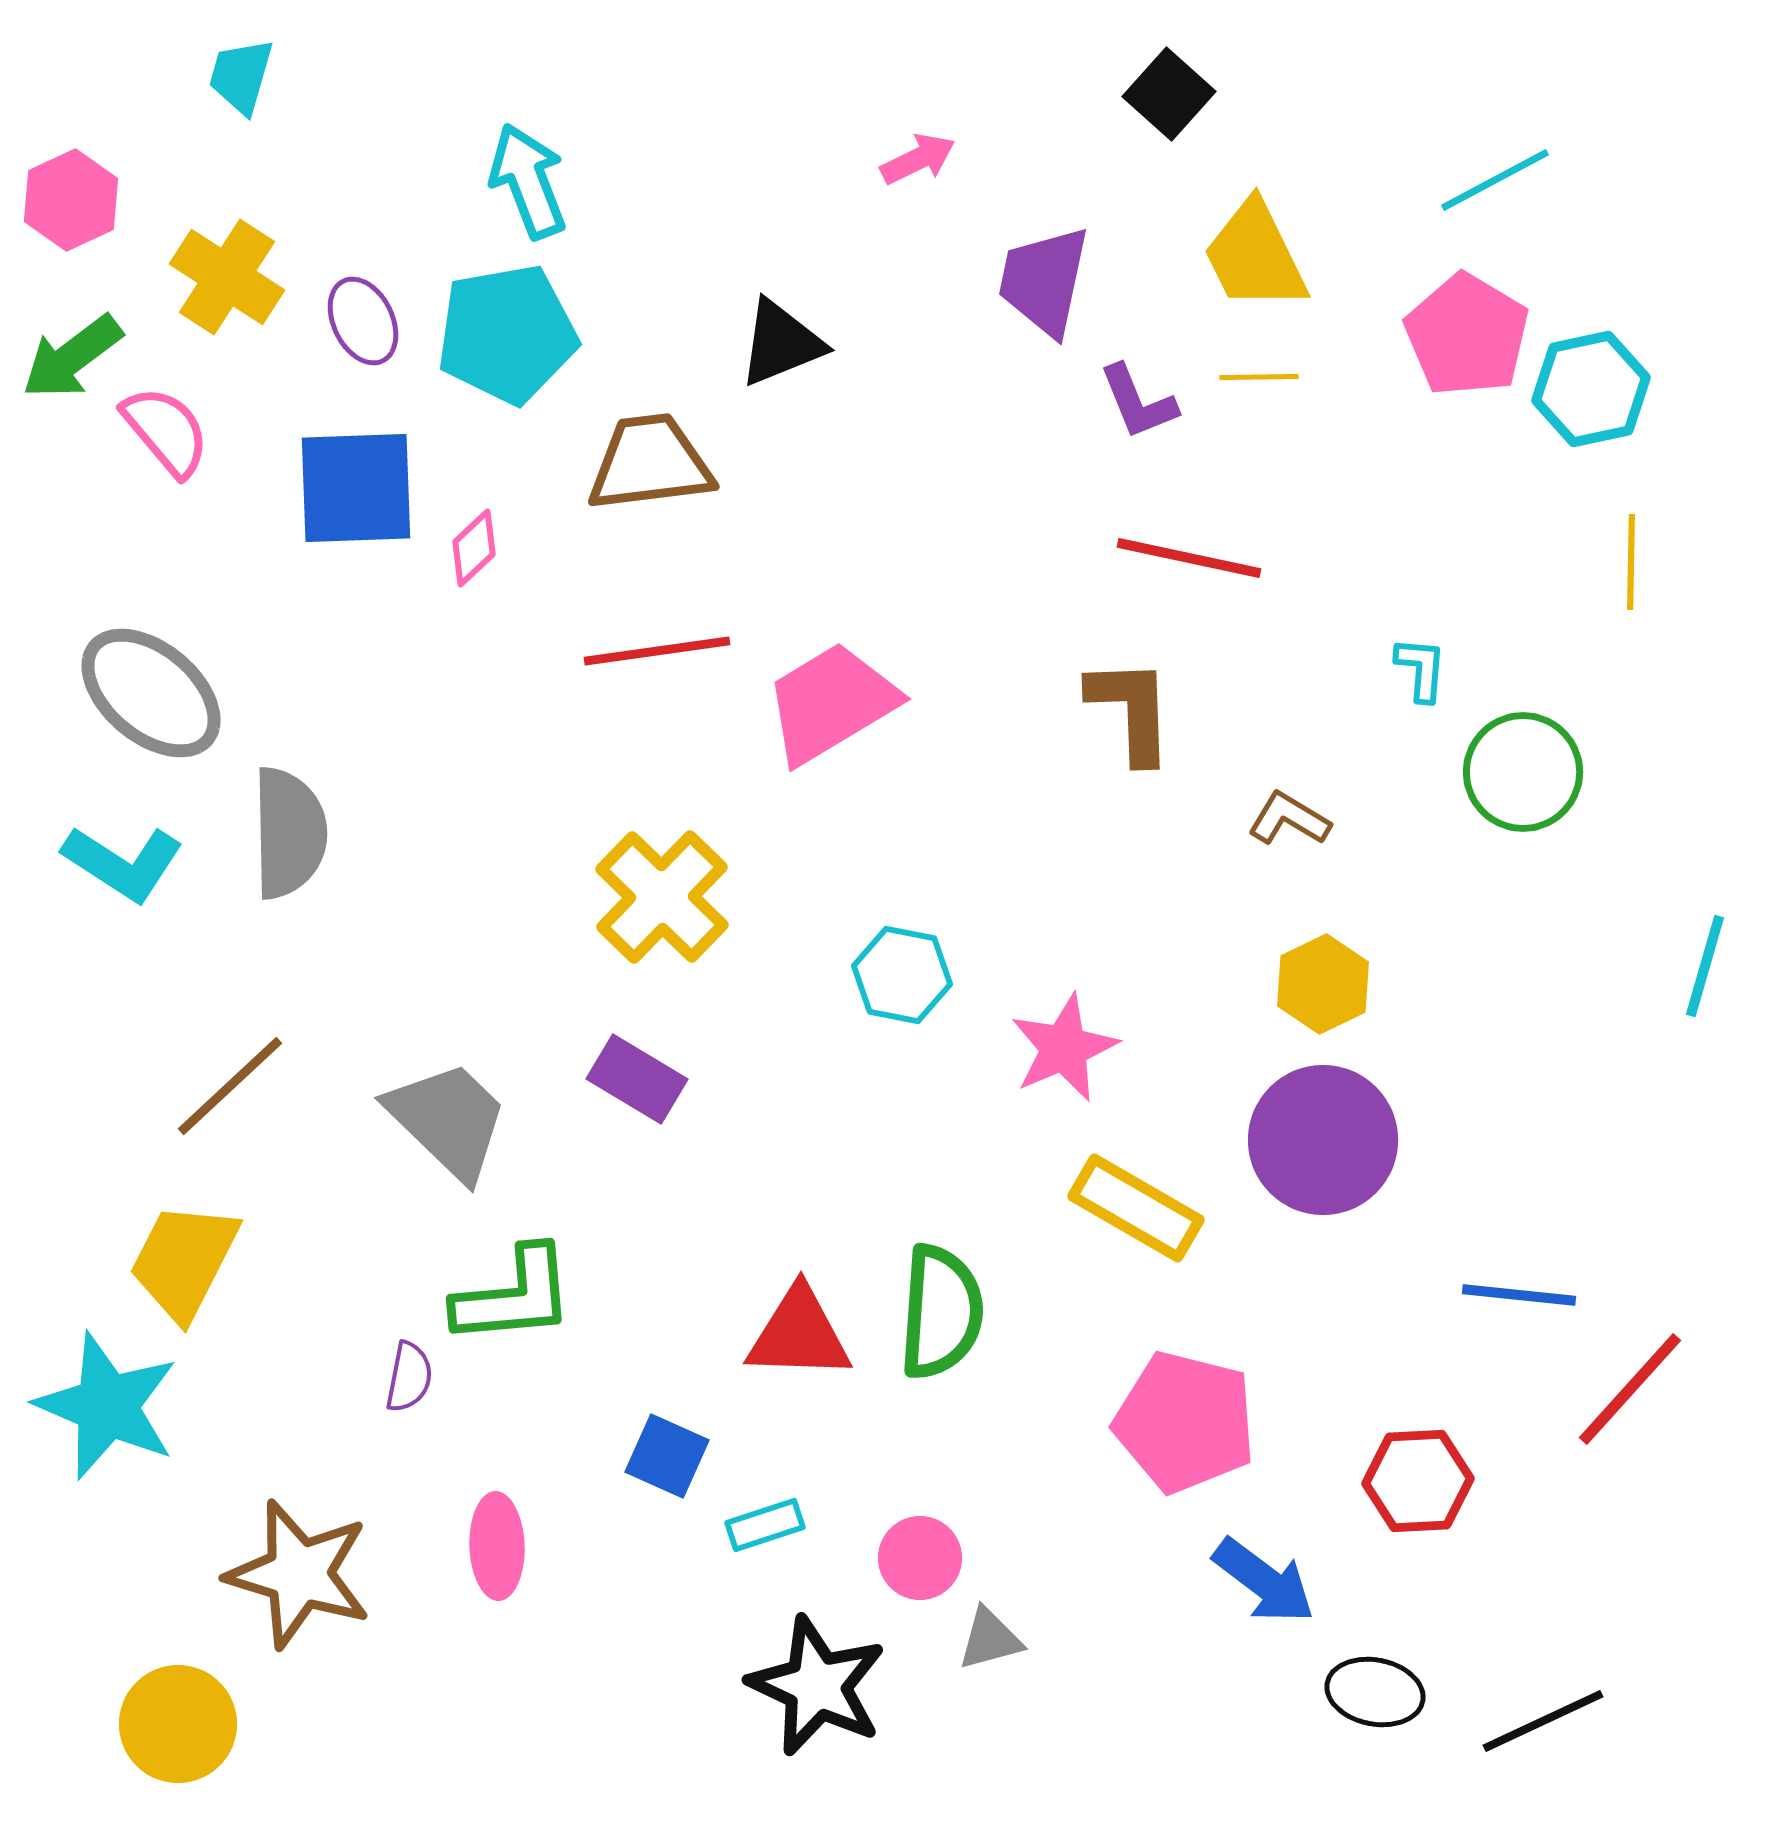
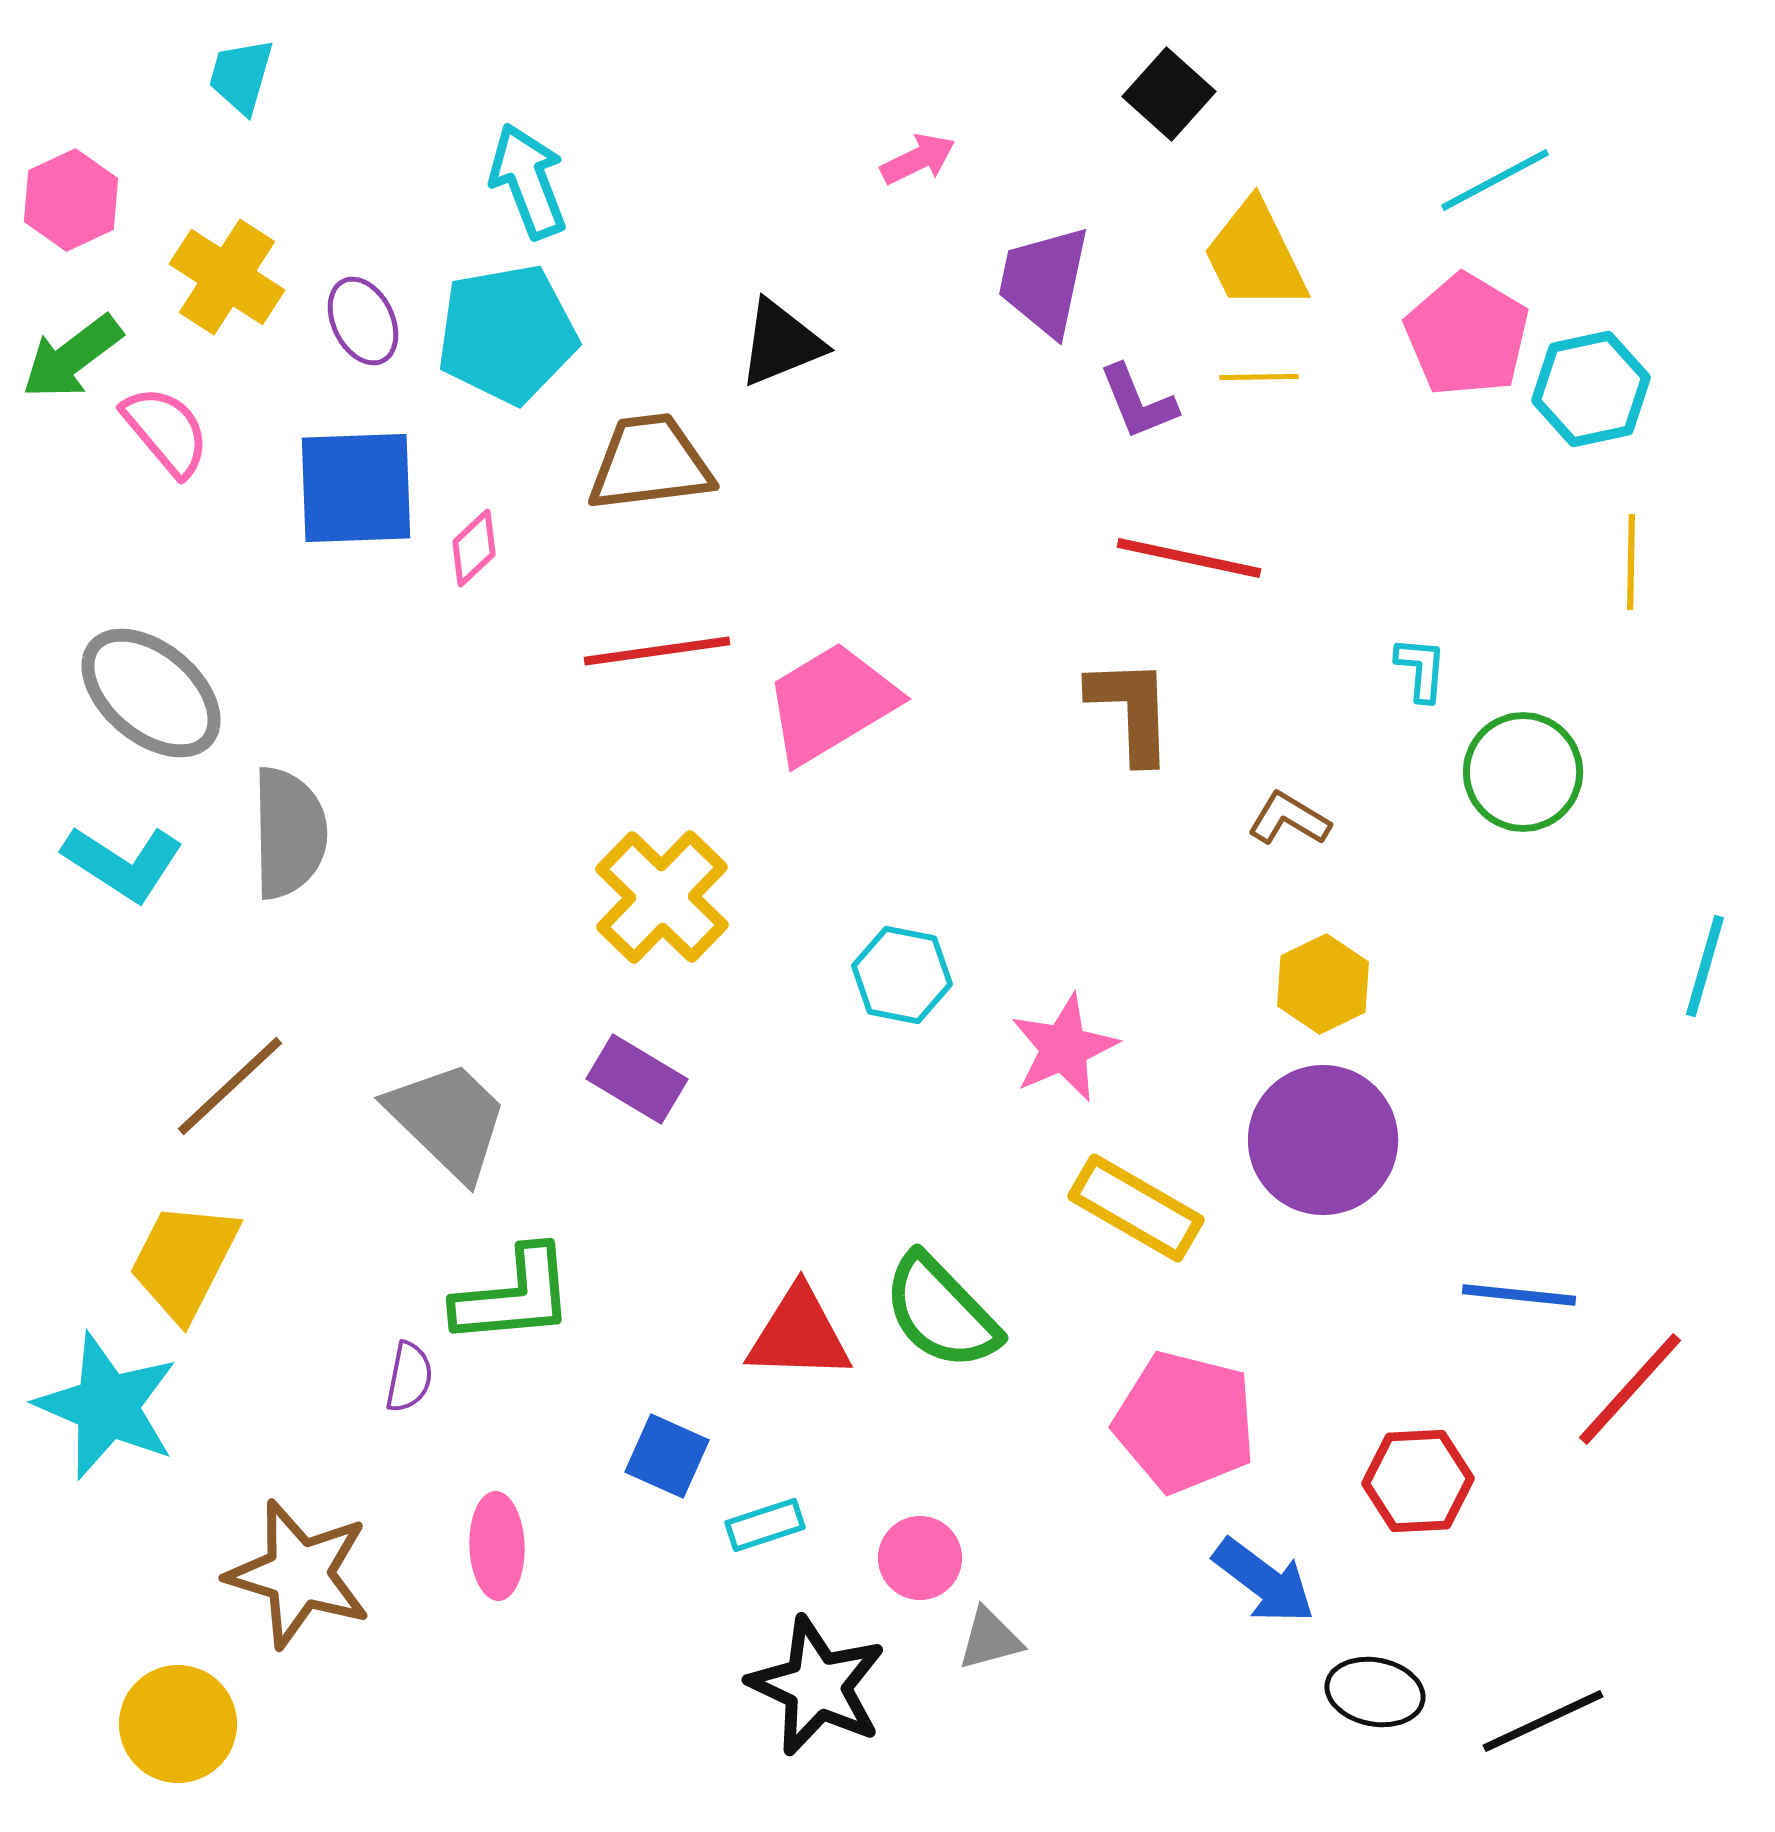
green semicircle at (941, 1312): rotated 132 degrees clockwise
